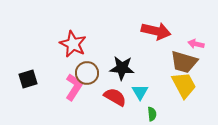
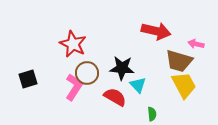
brown trapezoid: moved 5 px left, 1 px up
cyan triangle: moved 2 px left, 7 px up; rotated 12 degrees counterclockwise
